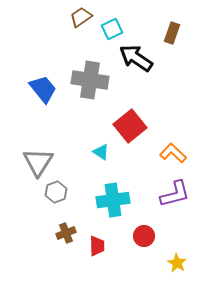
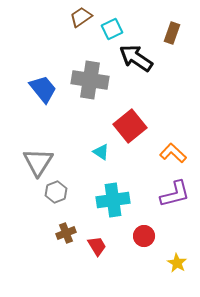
red trapezoid: rotated 30 degrees counterclockwise
